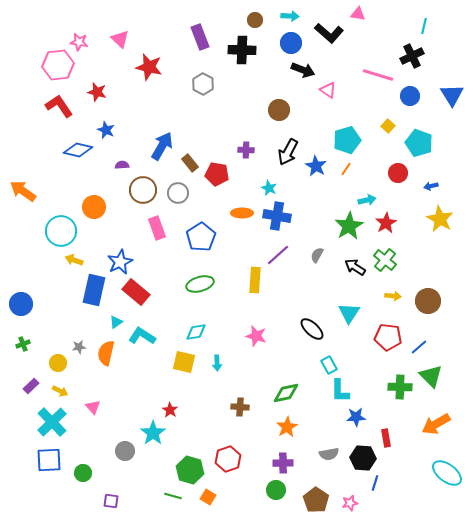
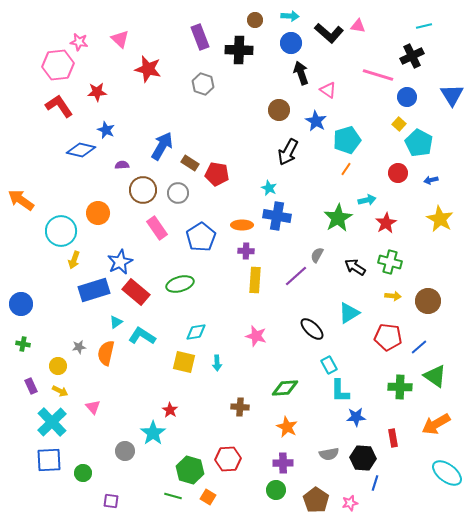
pink triangle at (358, 14): moved 12 px down
cyan line at (424, 26): rotated 63 degrees clockwise
black cross at (242, 50): moved 3 px left
red star at (149, 67): moved 1 px left, 2 px down
black arrow at (303, 70): moved 2 px left, 3 px down; rotated 130 degrees counterclockwise
gray hexagon at (203, 84): rotated 10 degrees counterclockwise
red star at (97, 92): rotated 18 degrees counterclockwise
blue circle at (410, 96): moved 3 px left, 1 px down
yellow square at (388, 126): moved 11 px right, 2 px up
cyan pentagon at (419, 143): rotated 8 degrees clockwise
blue diamond at (78, 150): moved 3 px right
purple cross at (246, 150): moved 101 px down
brown rectangle at (190, 163): rotated 18 degrees counterclockwise
blue star at (316, 166): moved 45 px up
blue arrow at (431, 186): moved 6 px up
orange arrow at (23, 191): moved 2 px left, 9 px down
orange circle at (94, 207): moved 4 px right, 6 px down
orange ellipse at (242, 213): moved 12 px down
green star at (349, 226): moved 11 px left, 8 px up
pink rectangle at (157, 228): rotated 15 degrees counterclockwise
purple line at (278, 255): moved 18 px right, 21 px down
yellow arrow at (74, 260): rotated 90 degrees counterclockwise
green cross at (385, 260): moved 5 px right, 2 px down; rotated 25 degrees counterclockwise
green ellipse at (200, 284): moved 20 px left
blue rectangle at (94, 290): rotated 60 degrees clockwise
cyan triangle at (349, 313): rotated 25 degrees clockwise
green cross at (23, 344): rotated 32 degrees clockwise
yellow circle at (58, 363): moved 3 px down
green triangle at (431, 376): moved 4 px right; rotated 10 degrees counterclockwise
purple rectangle at (31, 386): rotated 70 degrees counterclockwise
green diamond at (286, 393): moved 1 px left, 5 px up; rotated 8 degrees clockwise
orange star at (287, 427): rotated 15 degrees counterclockwise
red rectangle at (386, 438): moved 7 px right
red hexagon at (228, 459): rotated 15 degrees clockwise
